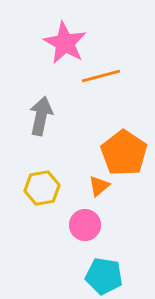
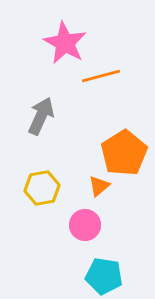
gray arrow: rotated 12 degrees clockwise
orange pentagon: rotated 6 degrees clockwise
